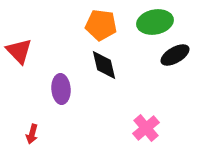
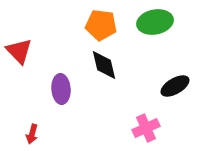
black ellipse: moved 31 px down
pink cross: rotated 16 degrees clockwise
